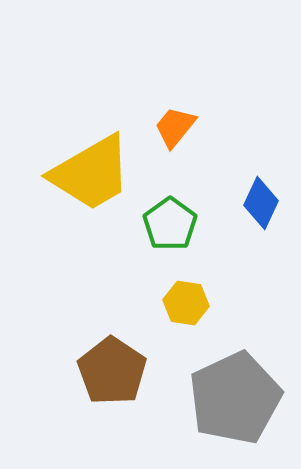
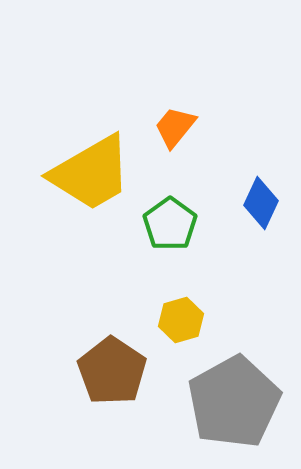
yellow hexagon: moved 5 px left, 17 px down; rotated 24 degrees counterclockwise
gray pentagon: moved 1 px left, 4 px down; rotated 4 degrees counterclockwise
